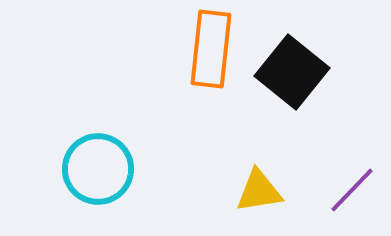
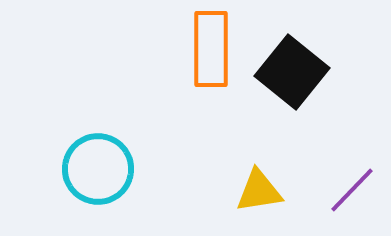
orange rectangle: rotated 6 degrees counterclockwise
